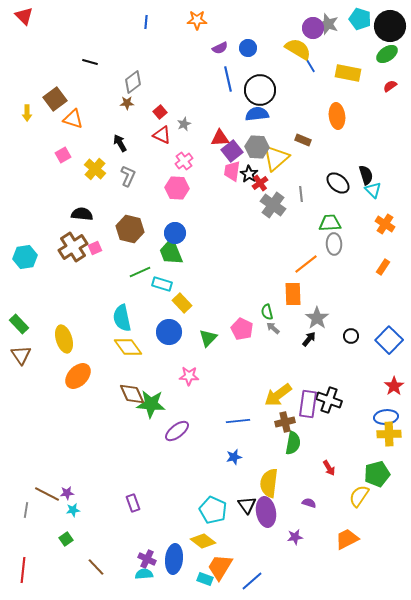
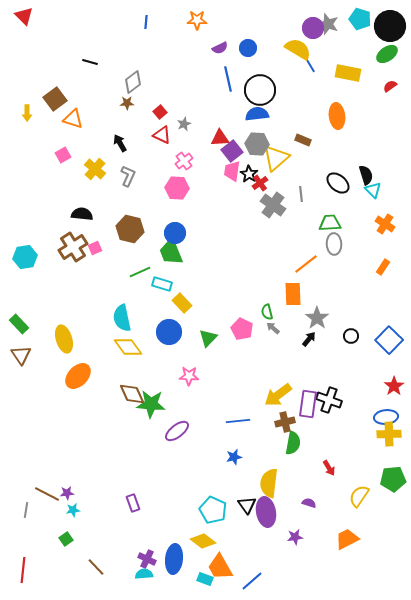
gray hexagon at (257, 147): moved 3 px up
green pentagon at (377, 474): moved 16 px right, 5 px down; rotated 10 degrees clockwise
orange trapezoid at (220, 567): rotated 60 degrees counterclockwise
